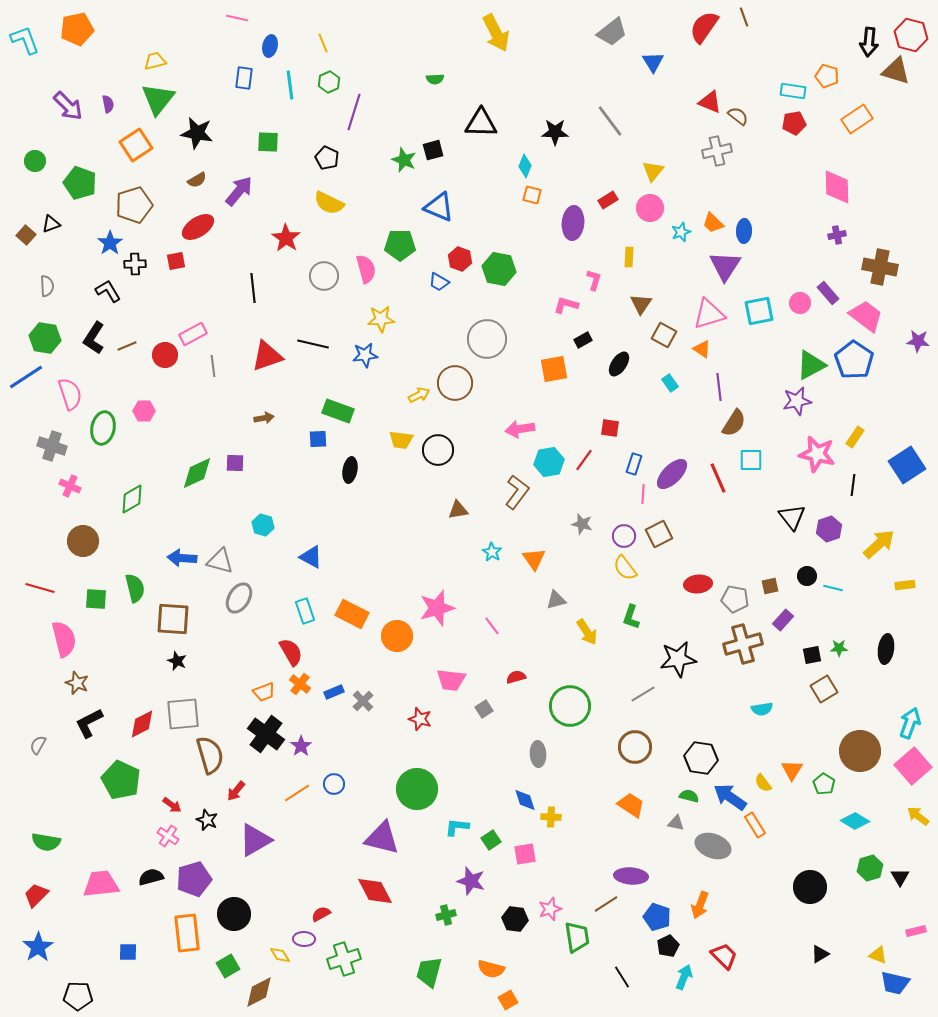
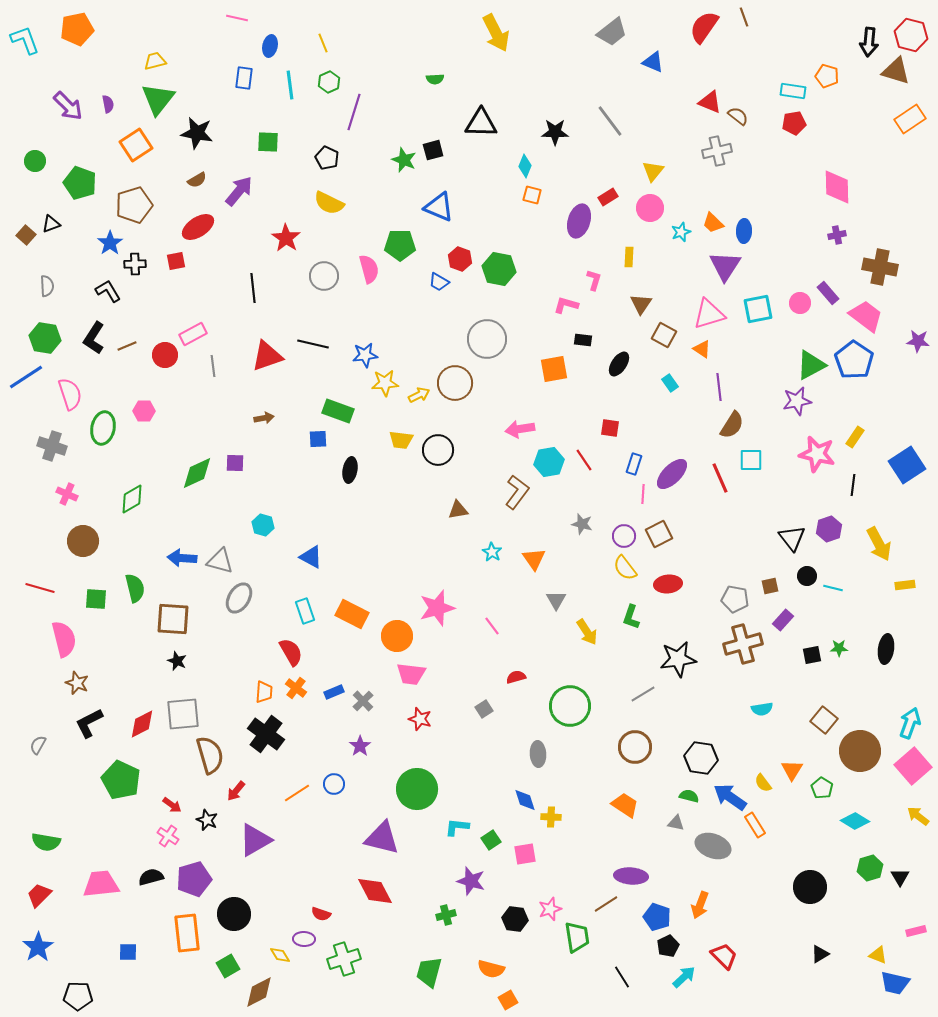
blue triangle at (653, 62): rotated 35 degrees counterclockwise
orange rectangle at (857, 119): moved 53 px right
red rectangle at (608, 200): moved 3 px up
purple ellipse at (573, 223): moved 6 px right, 2 px up; rotated 12 degrees clockwise
pink semicircle at (366, 269): moved 3 px right
cyan square at (759, 311): moved 1 px left, 2 px up
yellow star at (381, 319): moved 4 px right, 64 px down
black rectangle at (583, 340): rotated 36 degrees clockwise
brown semicircle at (734, 423): moved 2 px left, 2 px down
red line at (584, 460): rotated 70 degrees counterclockwise
red line at (718, 478): moved 2 px right
pink cross at (70, 486): moved 3 px left, 8 px down
black triangle at (792, 517): moved 21 px down
yellow arrow at (879, 544): rotated 104 degrees clockwise
red ellipse at (698, 584): moved 30 px left
gray triangle at (556, 600): rotated 45 degrees counterclockwise
pink trapezoid at (451, 680): moved 40 px left, 6 px up
orange cross at (300, 684): moved 4 px left, 4 px down
brown square at (824, 689): moved 31 px down; rotated 20 degrees counterclockwise
orange trapezoid at (264, 692): rotated 65 degrees counterclockwise
purple star at (301, 746): moved 59 px right
green pentagon at (824, 784): moved 2 px left, 4 px down
orange trapezoid at (631, 805): moved 6 px left
red trapezoid at (36, 895): moved 3 px right
red semicircle at (321, 914): rotated 132 degrees counterclockwise
cyan arrow at (684, 977): rotated 25 degrees clockwise
